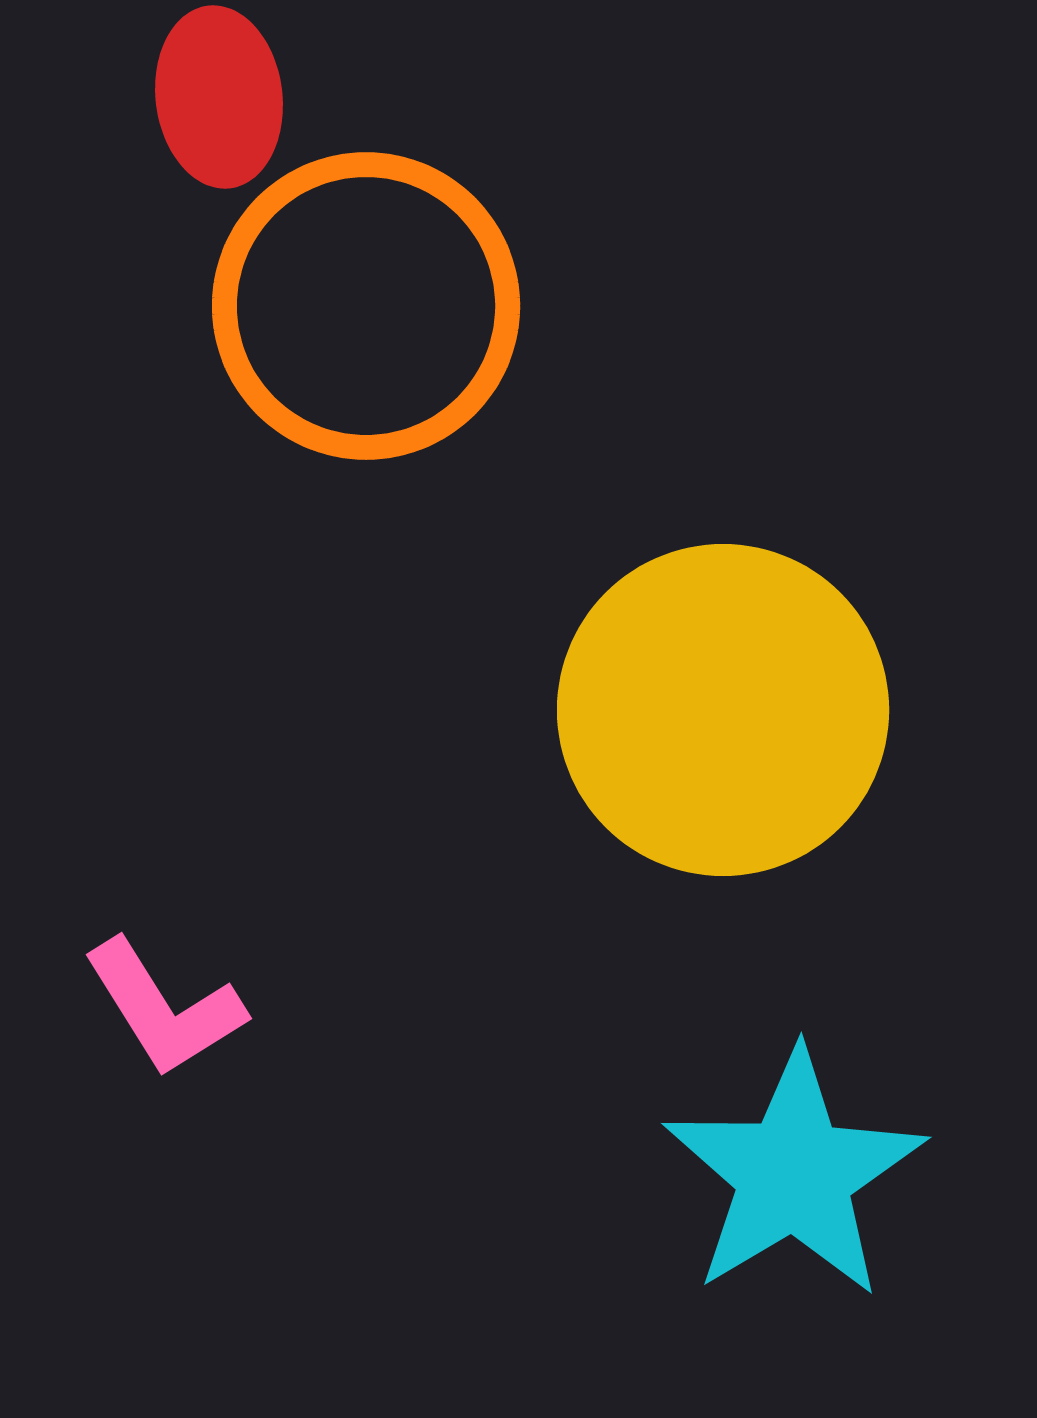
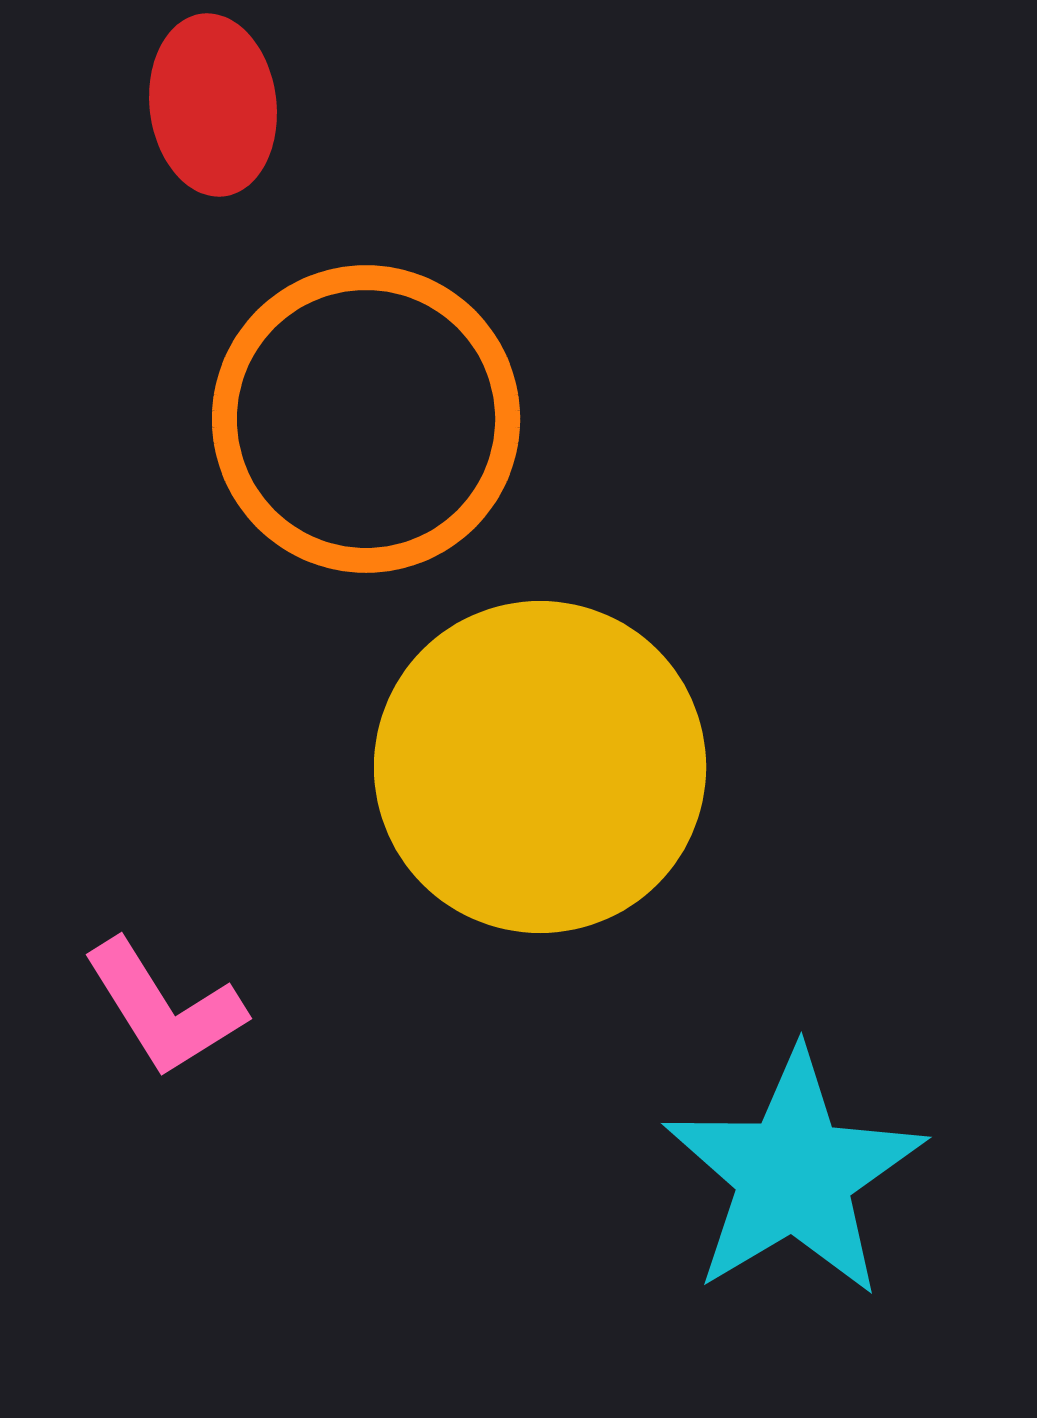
red ellipse: moved 6 px left, 8 px down
orange circle: moved 113 px down
yellow circle: moved 183 px left, 57 px down
